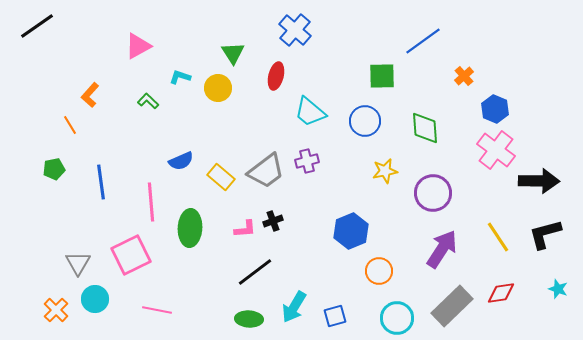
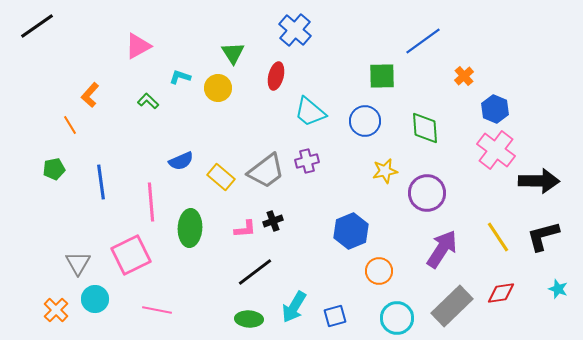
purple circle at (433, 193): moved 6 px left
black L-shape at (545, 234): moved 2 px left, 2 px down
